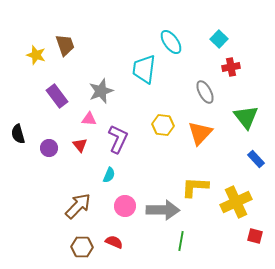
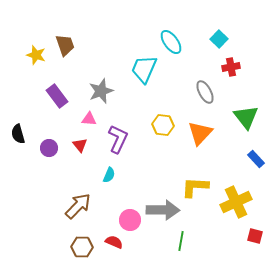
cyan trapezoid: rotated 16 degrees clockwise
pink circle: moved 5 px right, 14 px down
